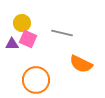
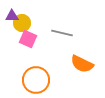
purple triangle: moved 28 px up
orange semicircle: moved 1 px right
